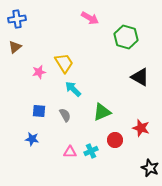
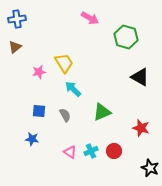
red circle: moved 1 px left, 11 px down
pink triangle: rotated 32 degrees clockwise
